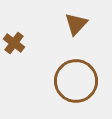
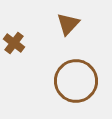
brown triangle: moved 8 px left
